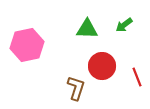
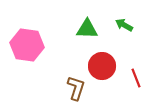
green arrow: rotated 66 degrees clockwise
pink hexagon: rotated 20 degrees clockwise
red line: moved 1 px left, 1 px down
